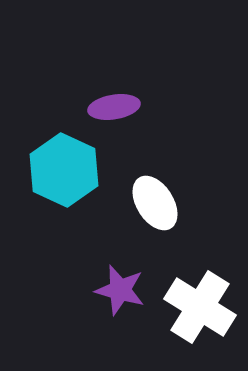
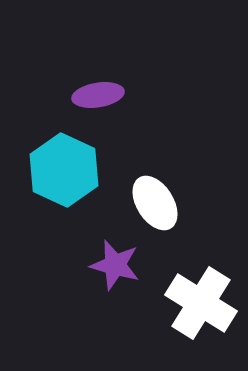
purple ellipse: moved 16 px left, 12 px up
purple star: moved 5 px left, 25 px up
white cross: moved 1 px right, 4 px up
